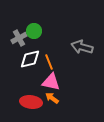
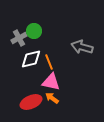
white diamond: moved 1 px right
red ellipse: rotated 30 degrees counterclockwise
